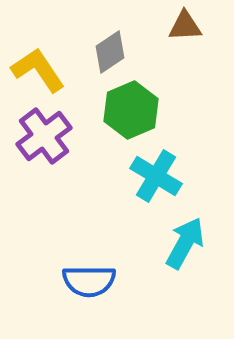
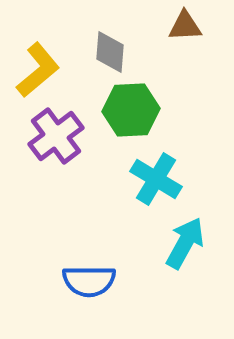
gray diamond: rotated 51 degrees counterclockwise
yellow L-shape: rotated 84 degrees clockwise
green hexagon: rotated 20 degrees clockwise
purple cross: moved 12 px right
cyan cross: moved 3 px down
